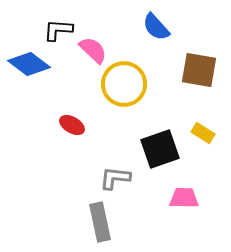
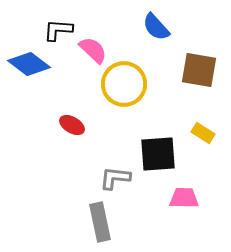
black square: moved 2 px left, 5 px down; rotated 15 degrees clockwise
